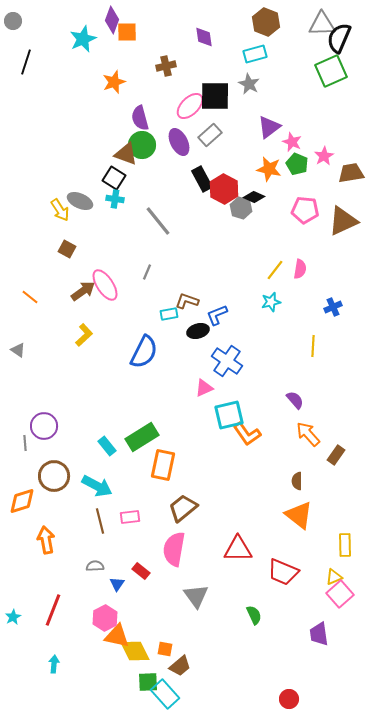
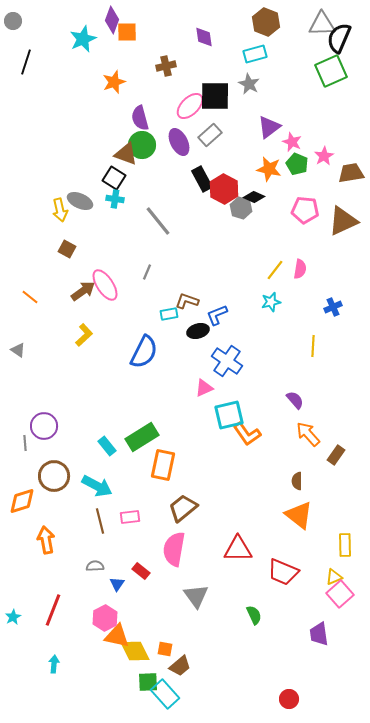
yellow arrow at (60, 210): rotated 20 degrees clockwise
